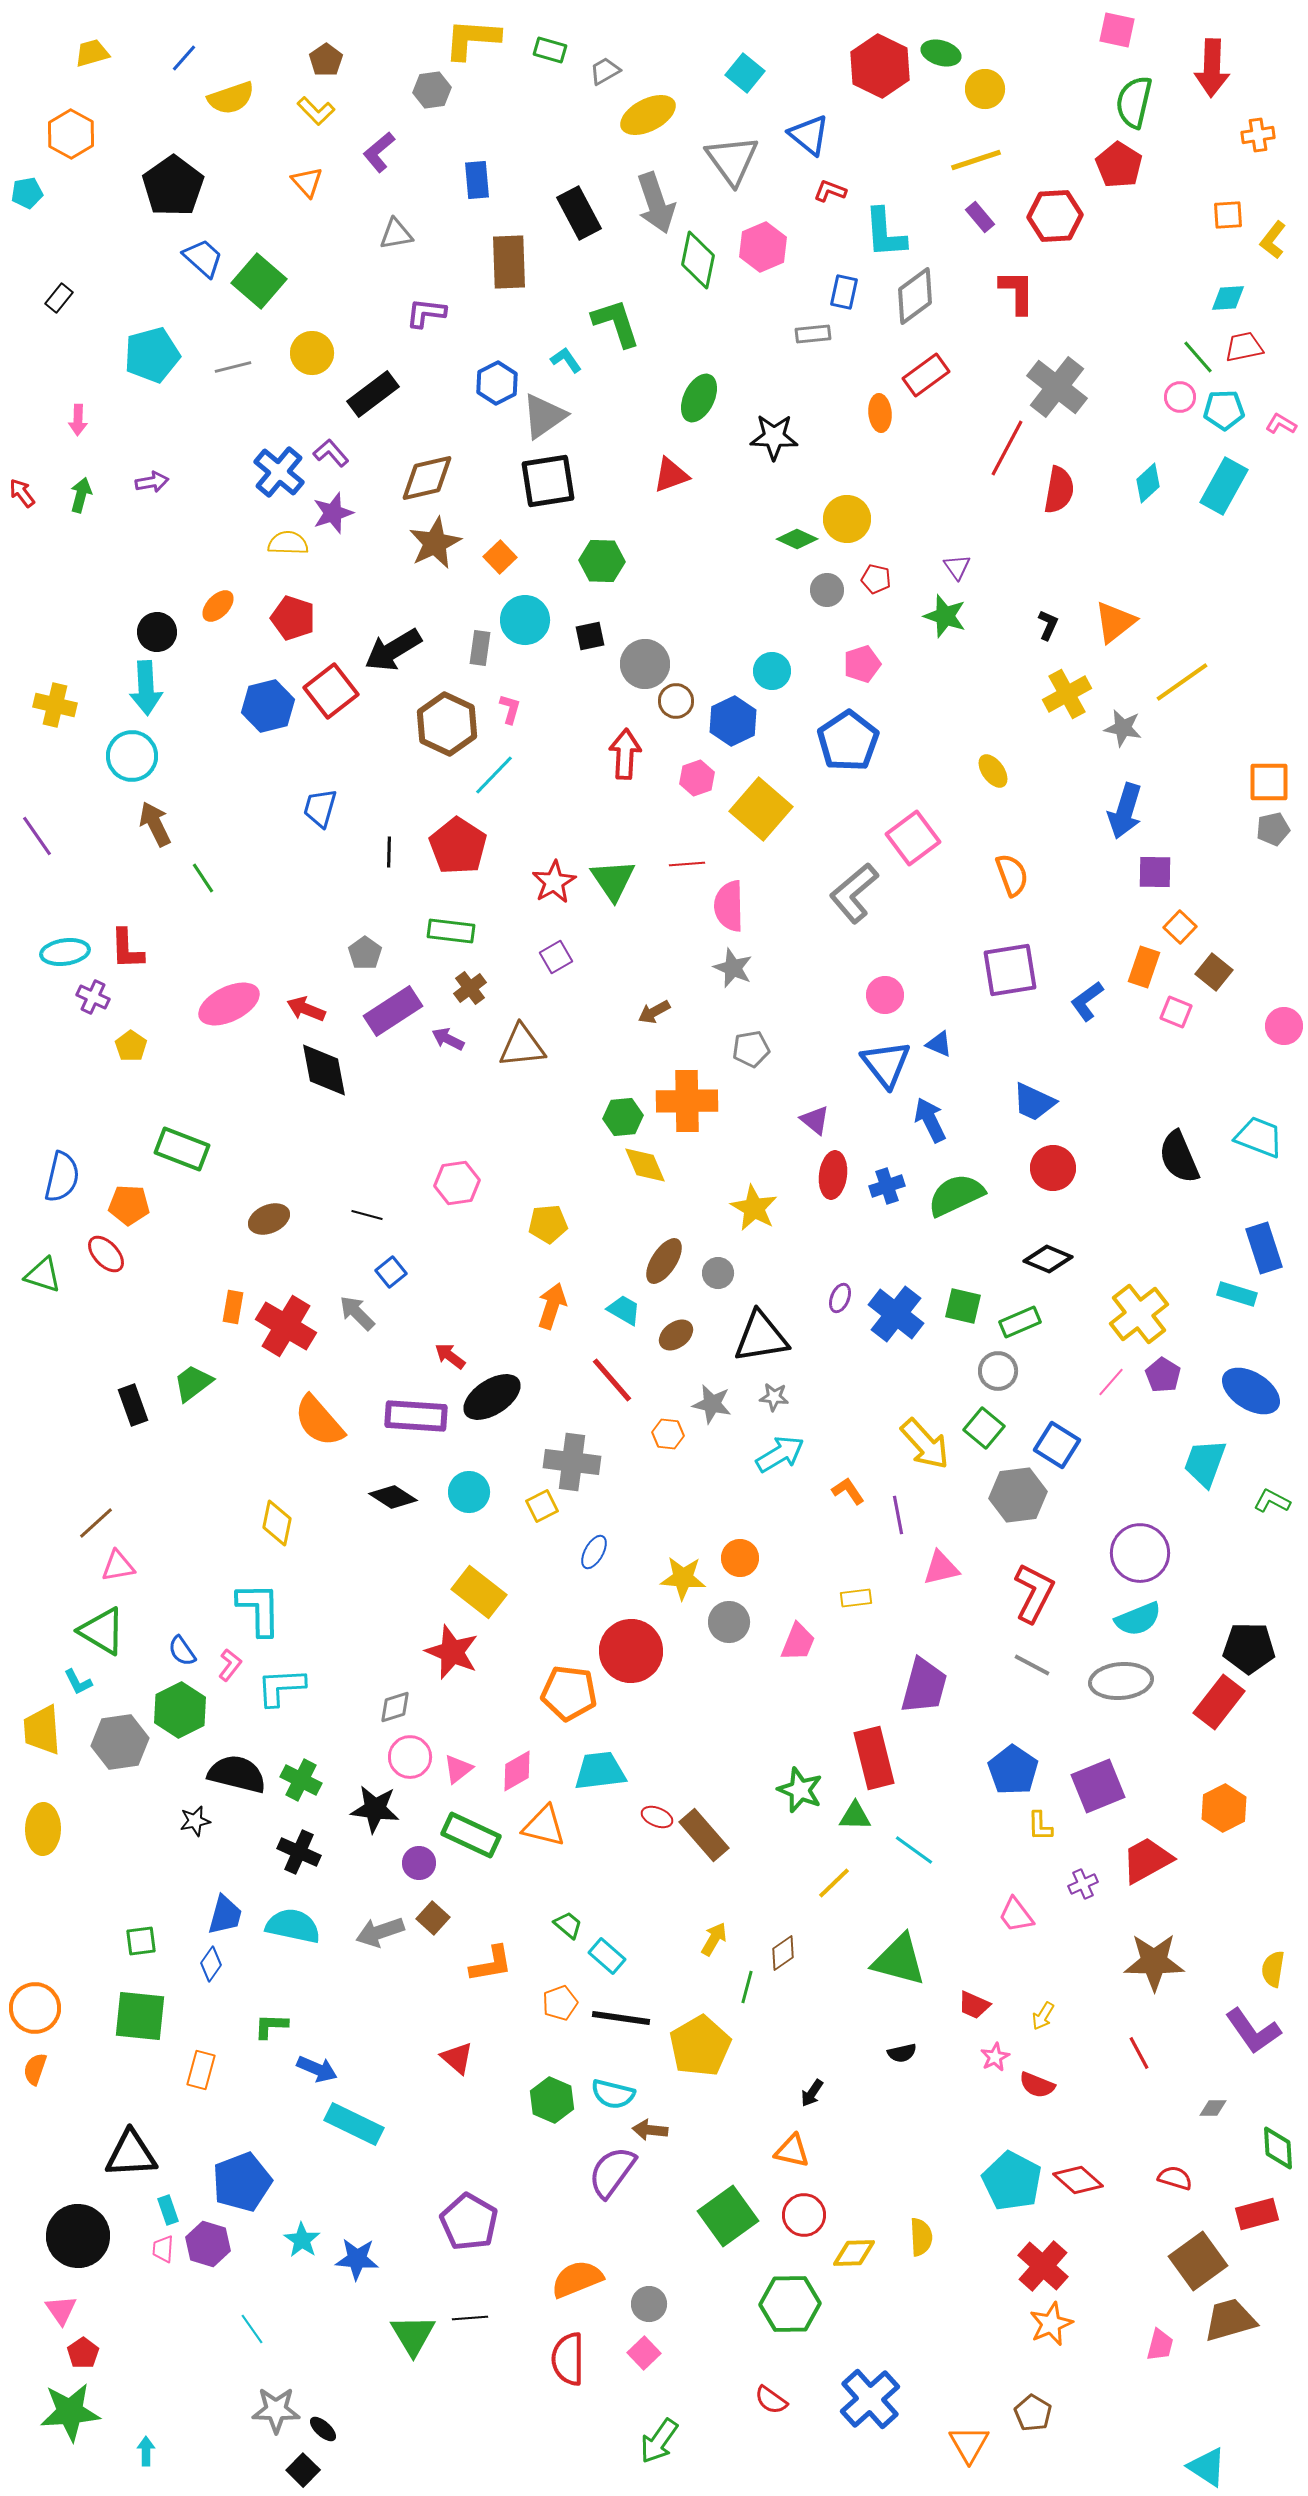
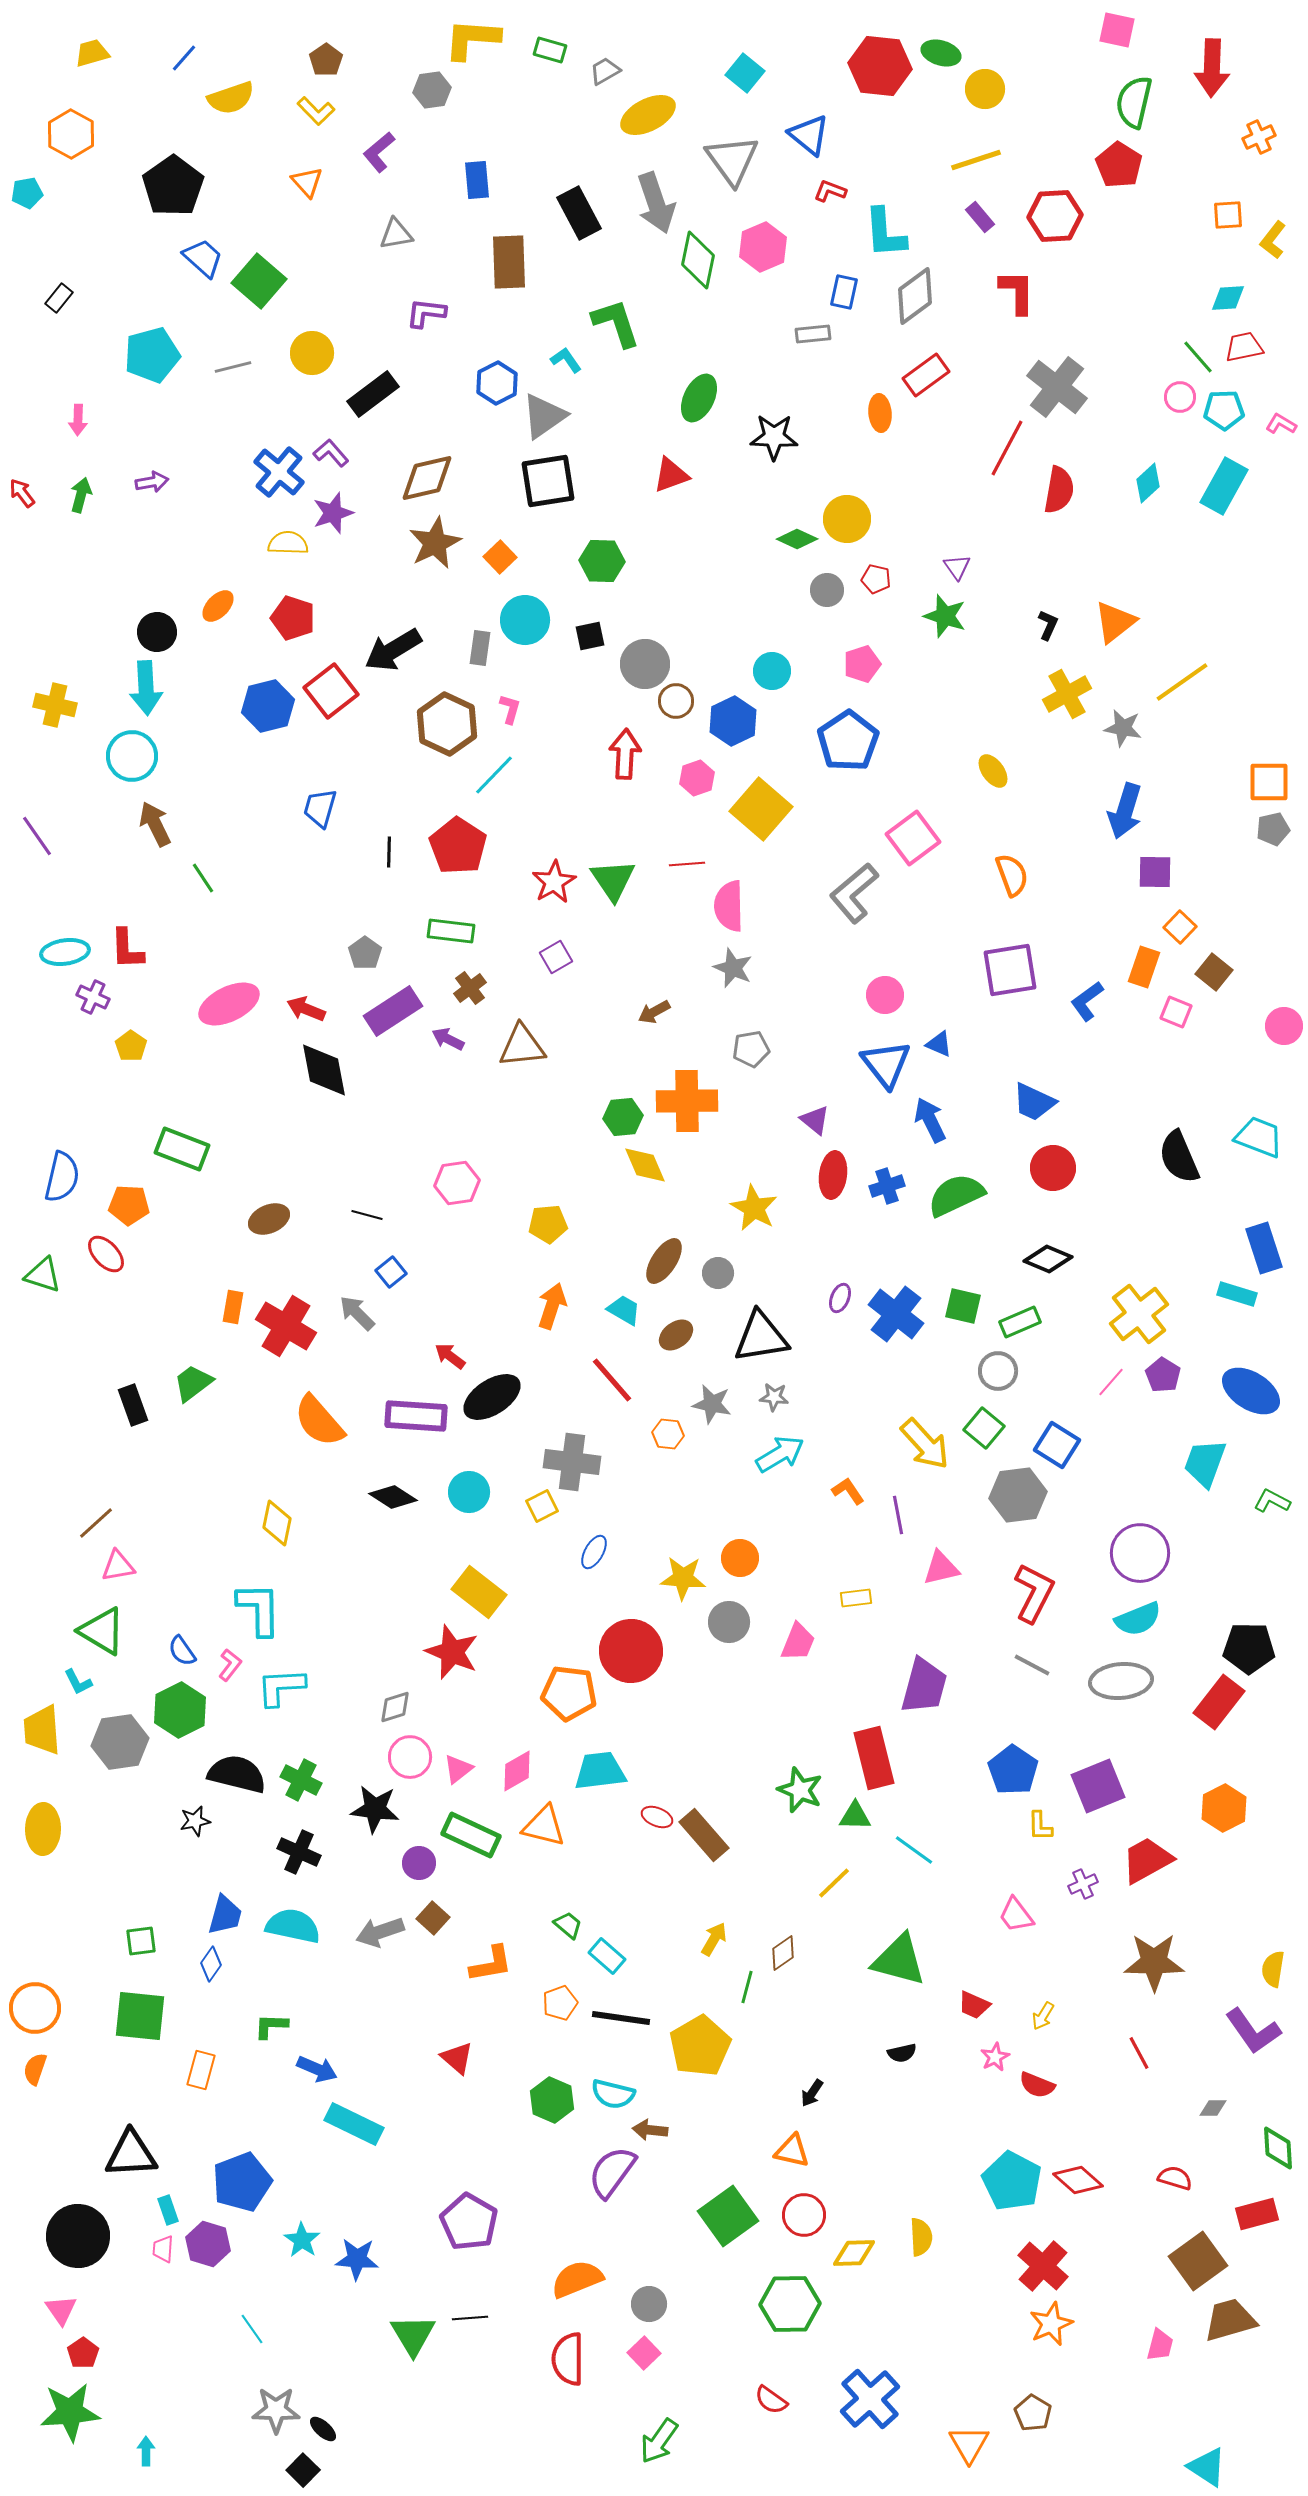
red hexagon at (880, 66): rotated 20 degrees counterclockwise
orange cross at (1258, 135): moved 1 px right, 2 px down; rotated 16 degrees counterclockwise
